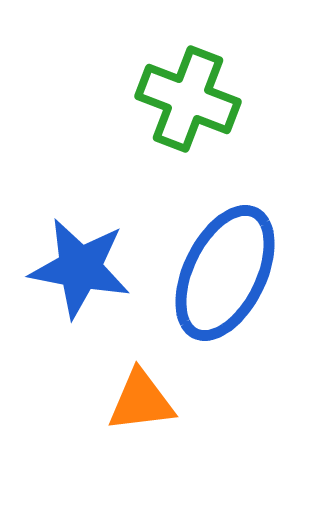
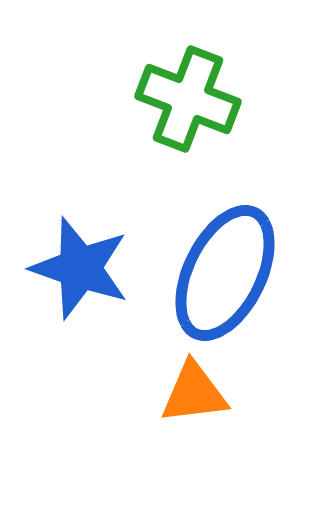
blue star: rotated 8 degrees clockwise
orange triangle: moved 53 px right, 8 px up
